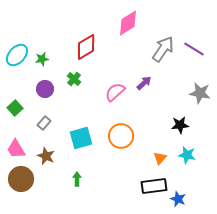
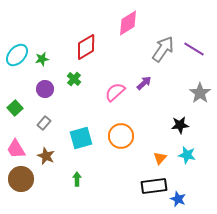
gray star: rotated 25 degrees clockwise
